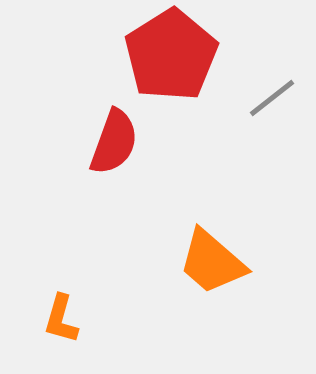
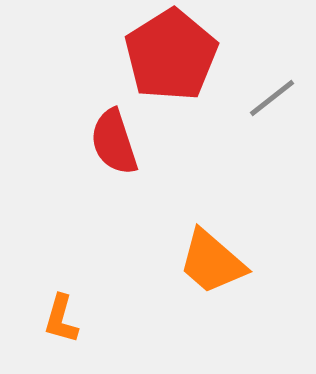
red semicircle: rotated 142 degrees clockwise
